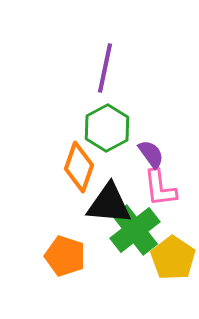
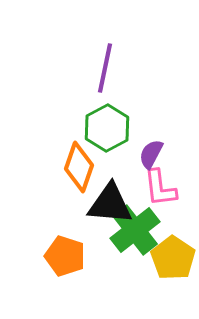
purple semicircle: rotated 116 degrees counterclockwise
black triangle: moved 1 px right
